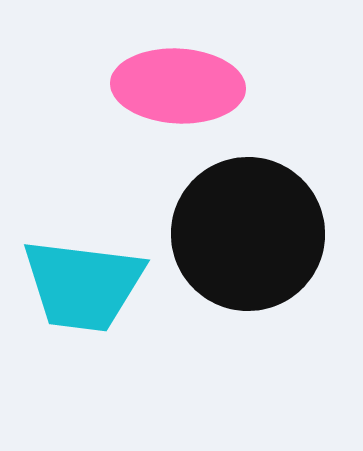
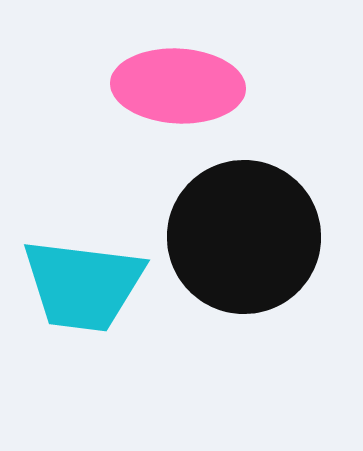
black circle: moved 4 px left, 3 px down
